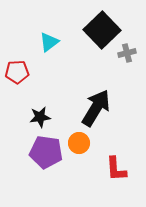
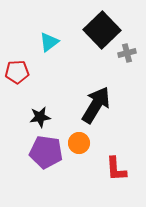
black arrow: moved 3 px up
